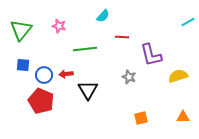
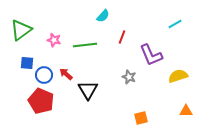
cyan line: moved 13 px left, 2 px down
pink star: moved 5 px left, 14 px down
green triangle: rotated 15 degrees clockwise
red line: rotated 72 degrees counterclockwise
green line: moved 4 px up
purple L-shape: rotated 10 degrees counterclockwise
blue square: moved 4 px right, 2 px up
red arrow: rotated 48 degrees clockwise
orange triangle: moved 3 px right, 6 px up
